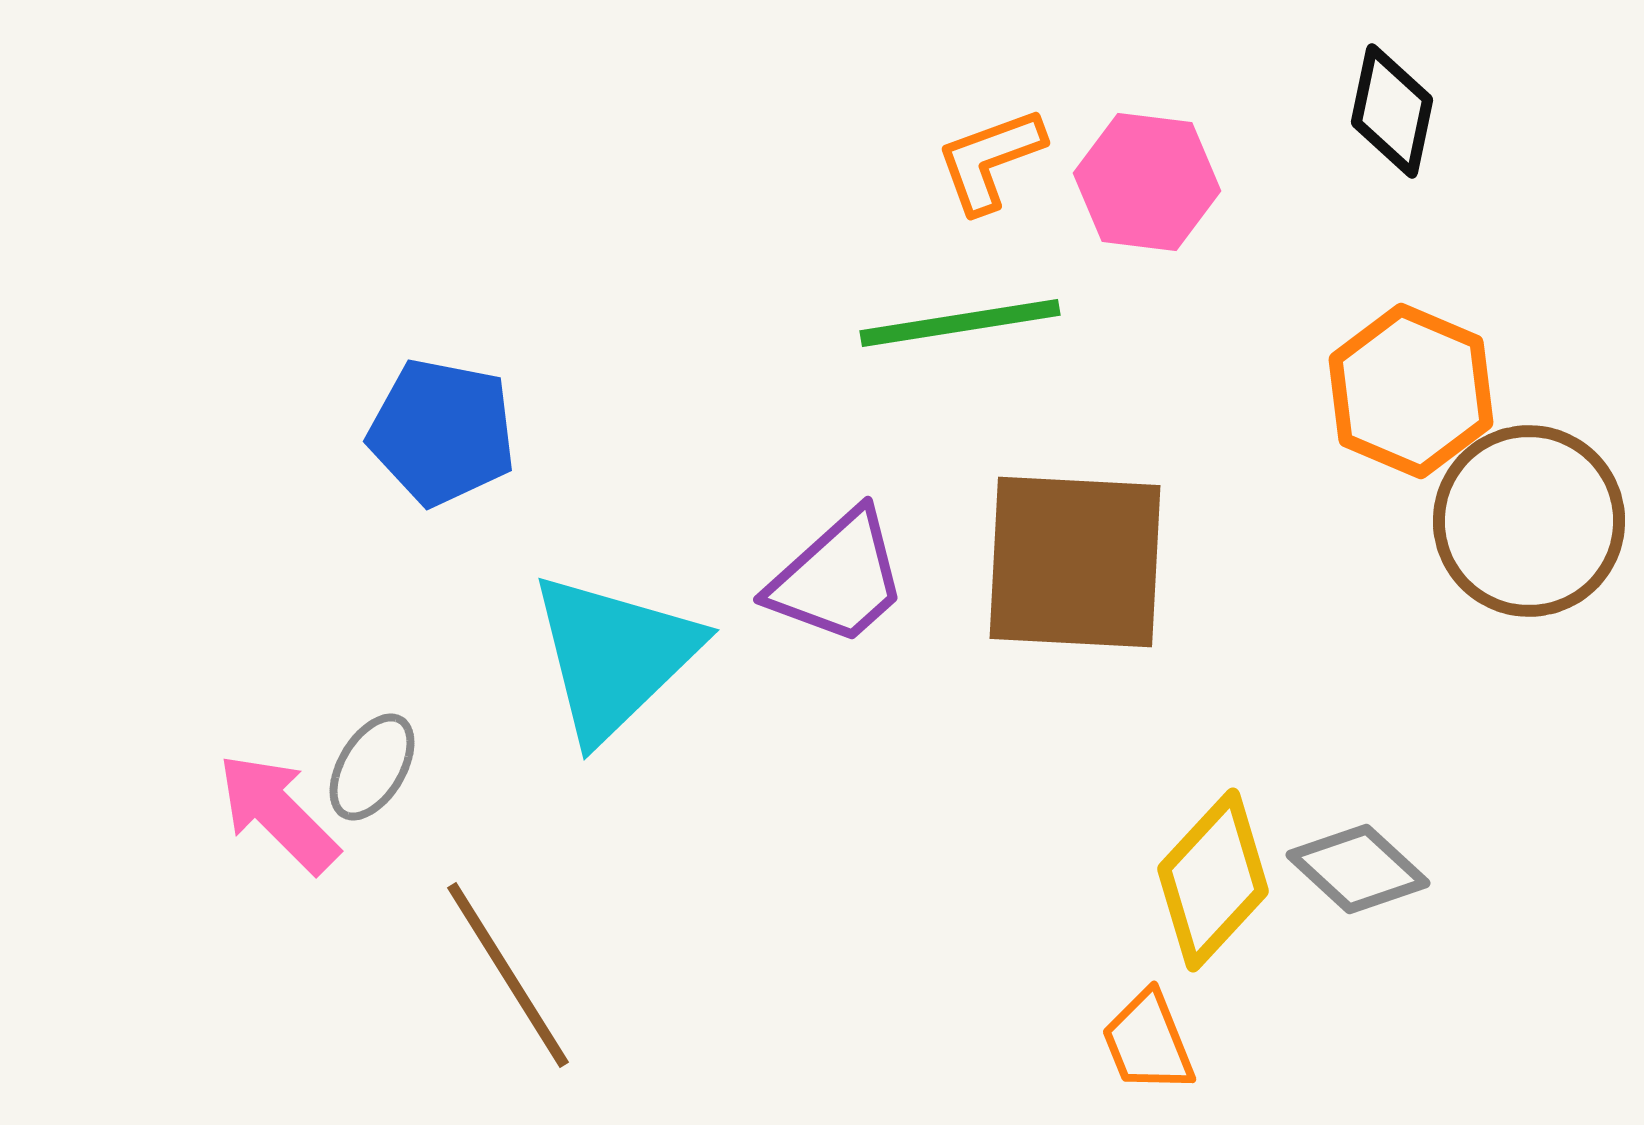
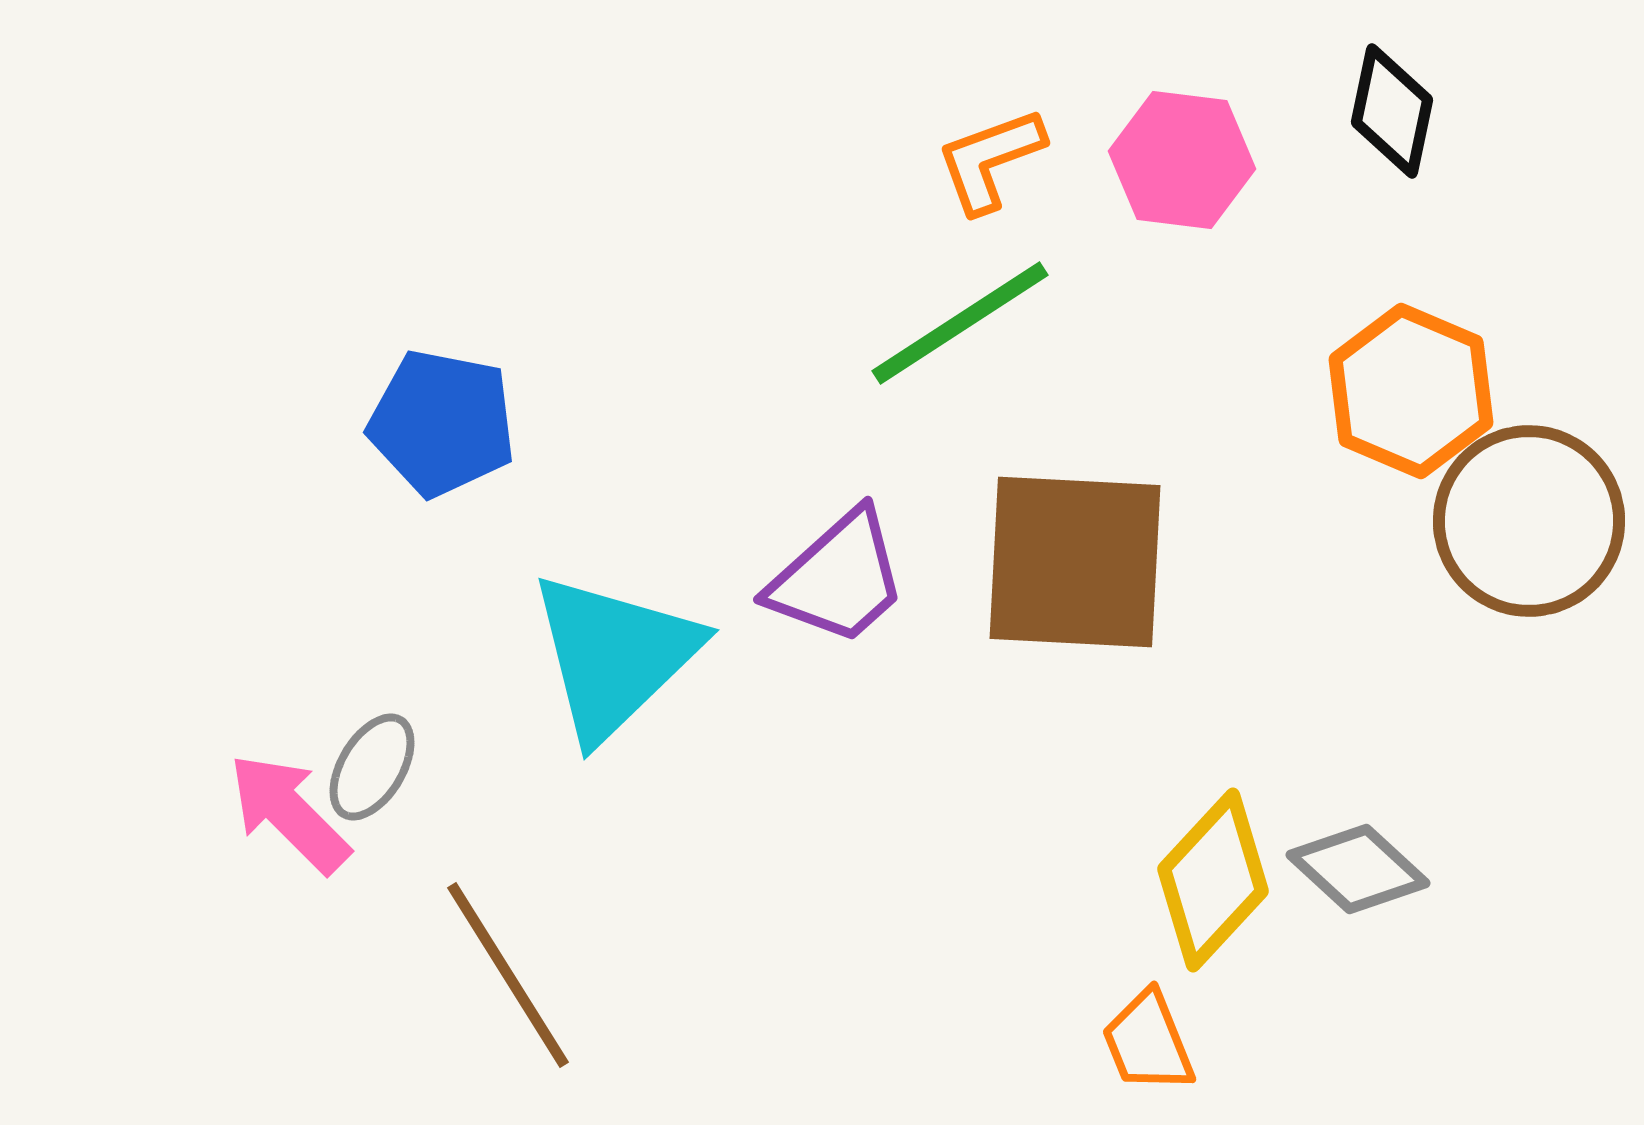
pink hexagon: moved 35 px right, 22 px up
green line: rotated 24 degrees counterclockwise
blue pentagon: moved 9 px up
pink arrow: moved 11 px right
